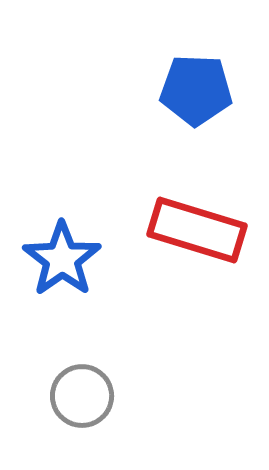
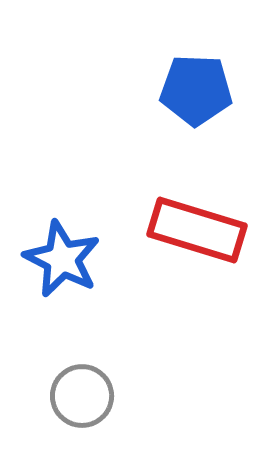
blue star: rotated 10 degrees counterclockwise
